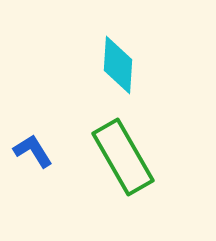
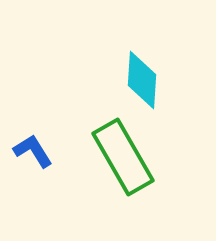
cyan diamond: moved 24 px right, 15 px down
